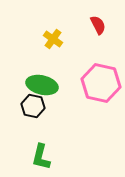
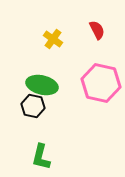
red semicircle: moved 1 px left, 5 px down
